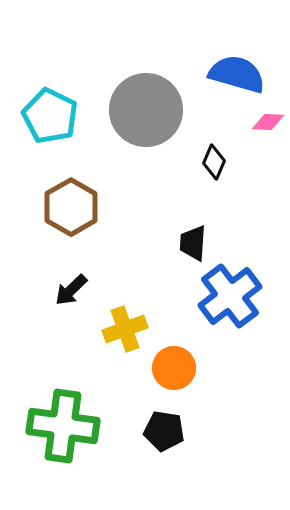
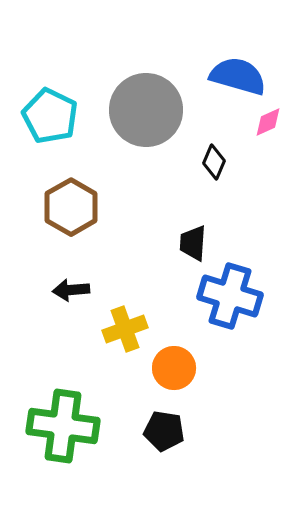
blue semicircle: moved 1 px right, 2 px down
pink diamond: rotated 28 degrees counterclockwise
black arrow: rotated 39 degrees clockwise
blue cross: rotated 36 degrees counterclockwise
